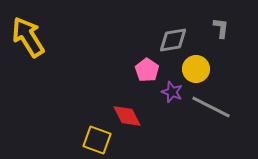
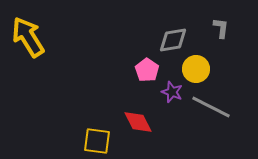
red diamond: moved 11 px right, 6 px down
yellow square: moved 1 px down; rotated 12 degrees counterclockwise
